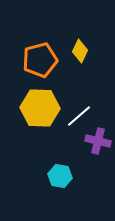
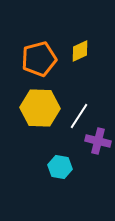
yellow diamond: rotated 40 degrees clockwise
orange pentagon: moved 1 px left, 1 px up
white line: rotated 16 degrees counterclockwise
cyan hexagon: moved 9 px up
